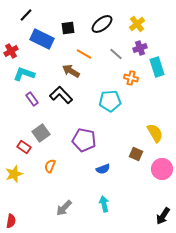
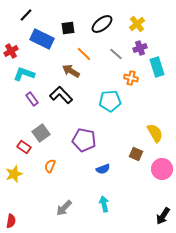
orange line: rotated 14 degrees clockwise
